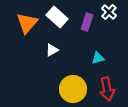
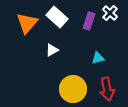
white cross: moved 1 px right, 1 px down
purple rectangle: moved 2 px right, 1 px up
